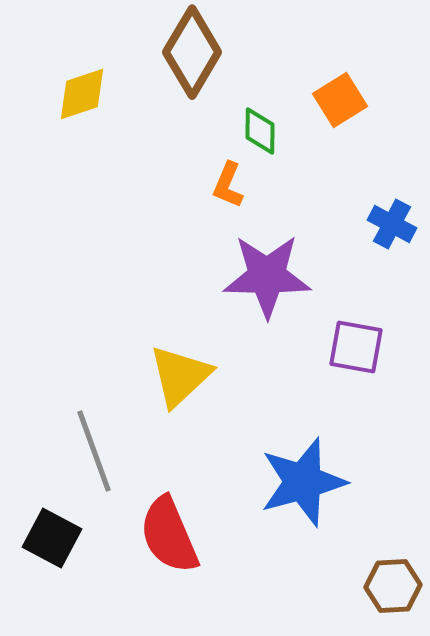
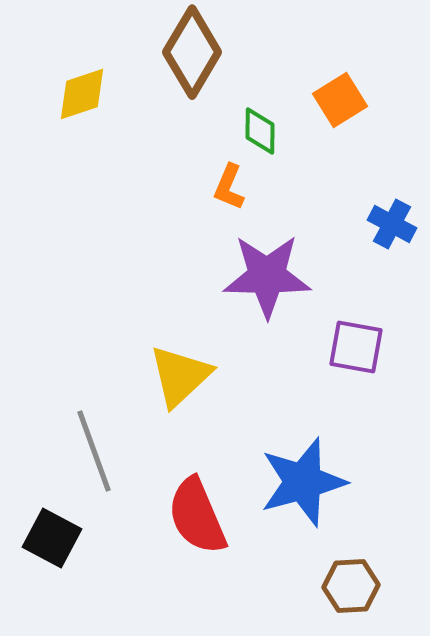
orange L-shape: moved 1 px right, 2 px down
red semicircle: moved 28 px right, 19 px up
brown hexagon: moved 42 px left
